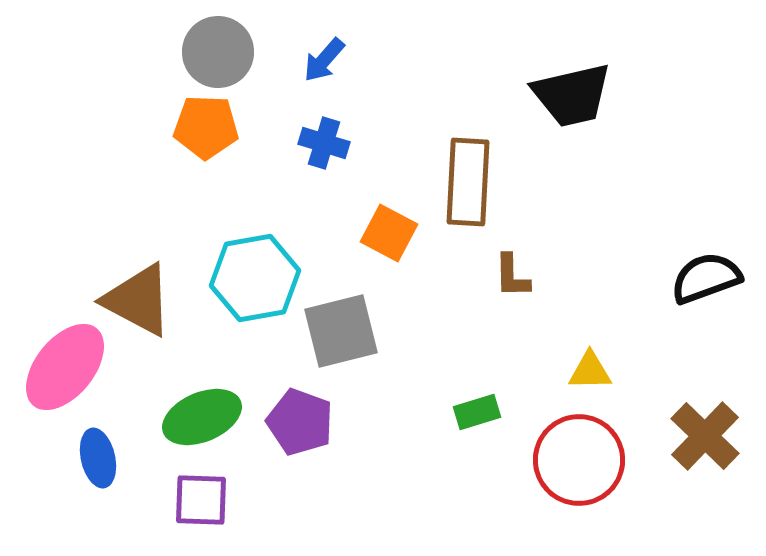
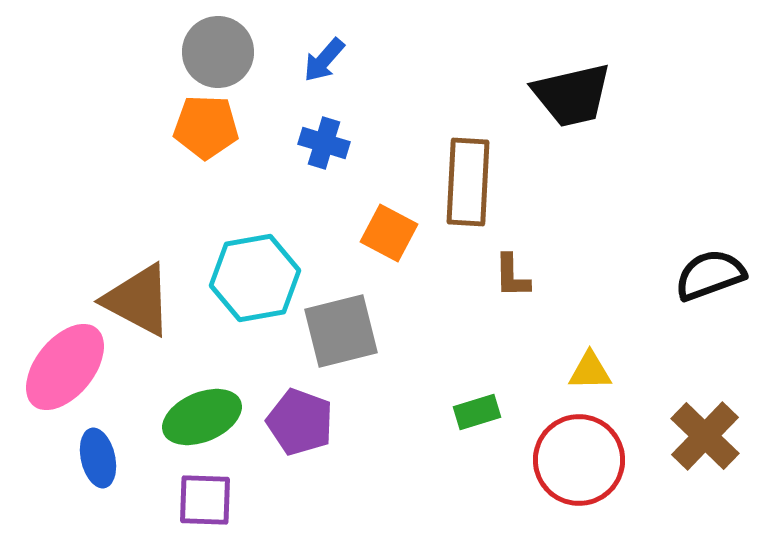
black semicircle: moved 4 px right, 3 px up
purple square: moved 4 px right
